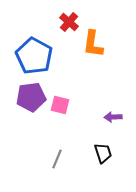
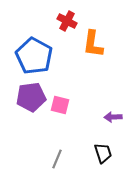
red cross: moved 2 px left, 1 px up; rotated 12 degrees counterclockwise
